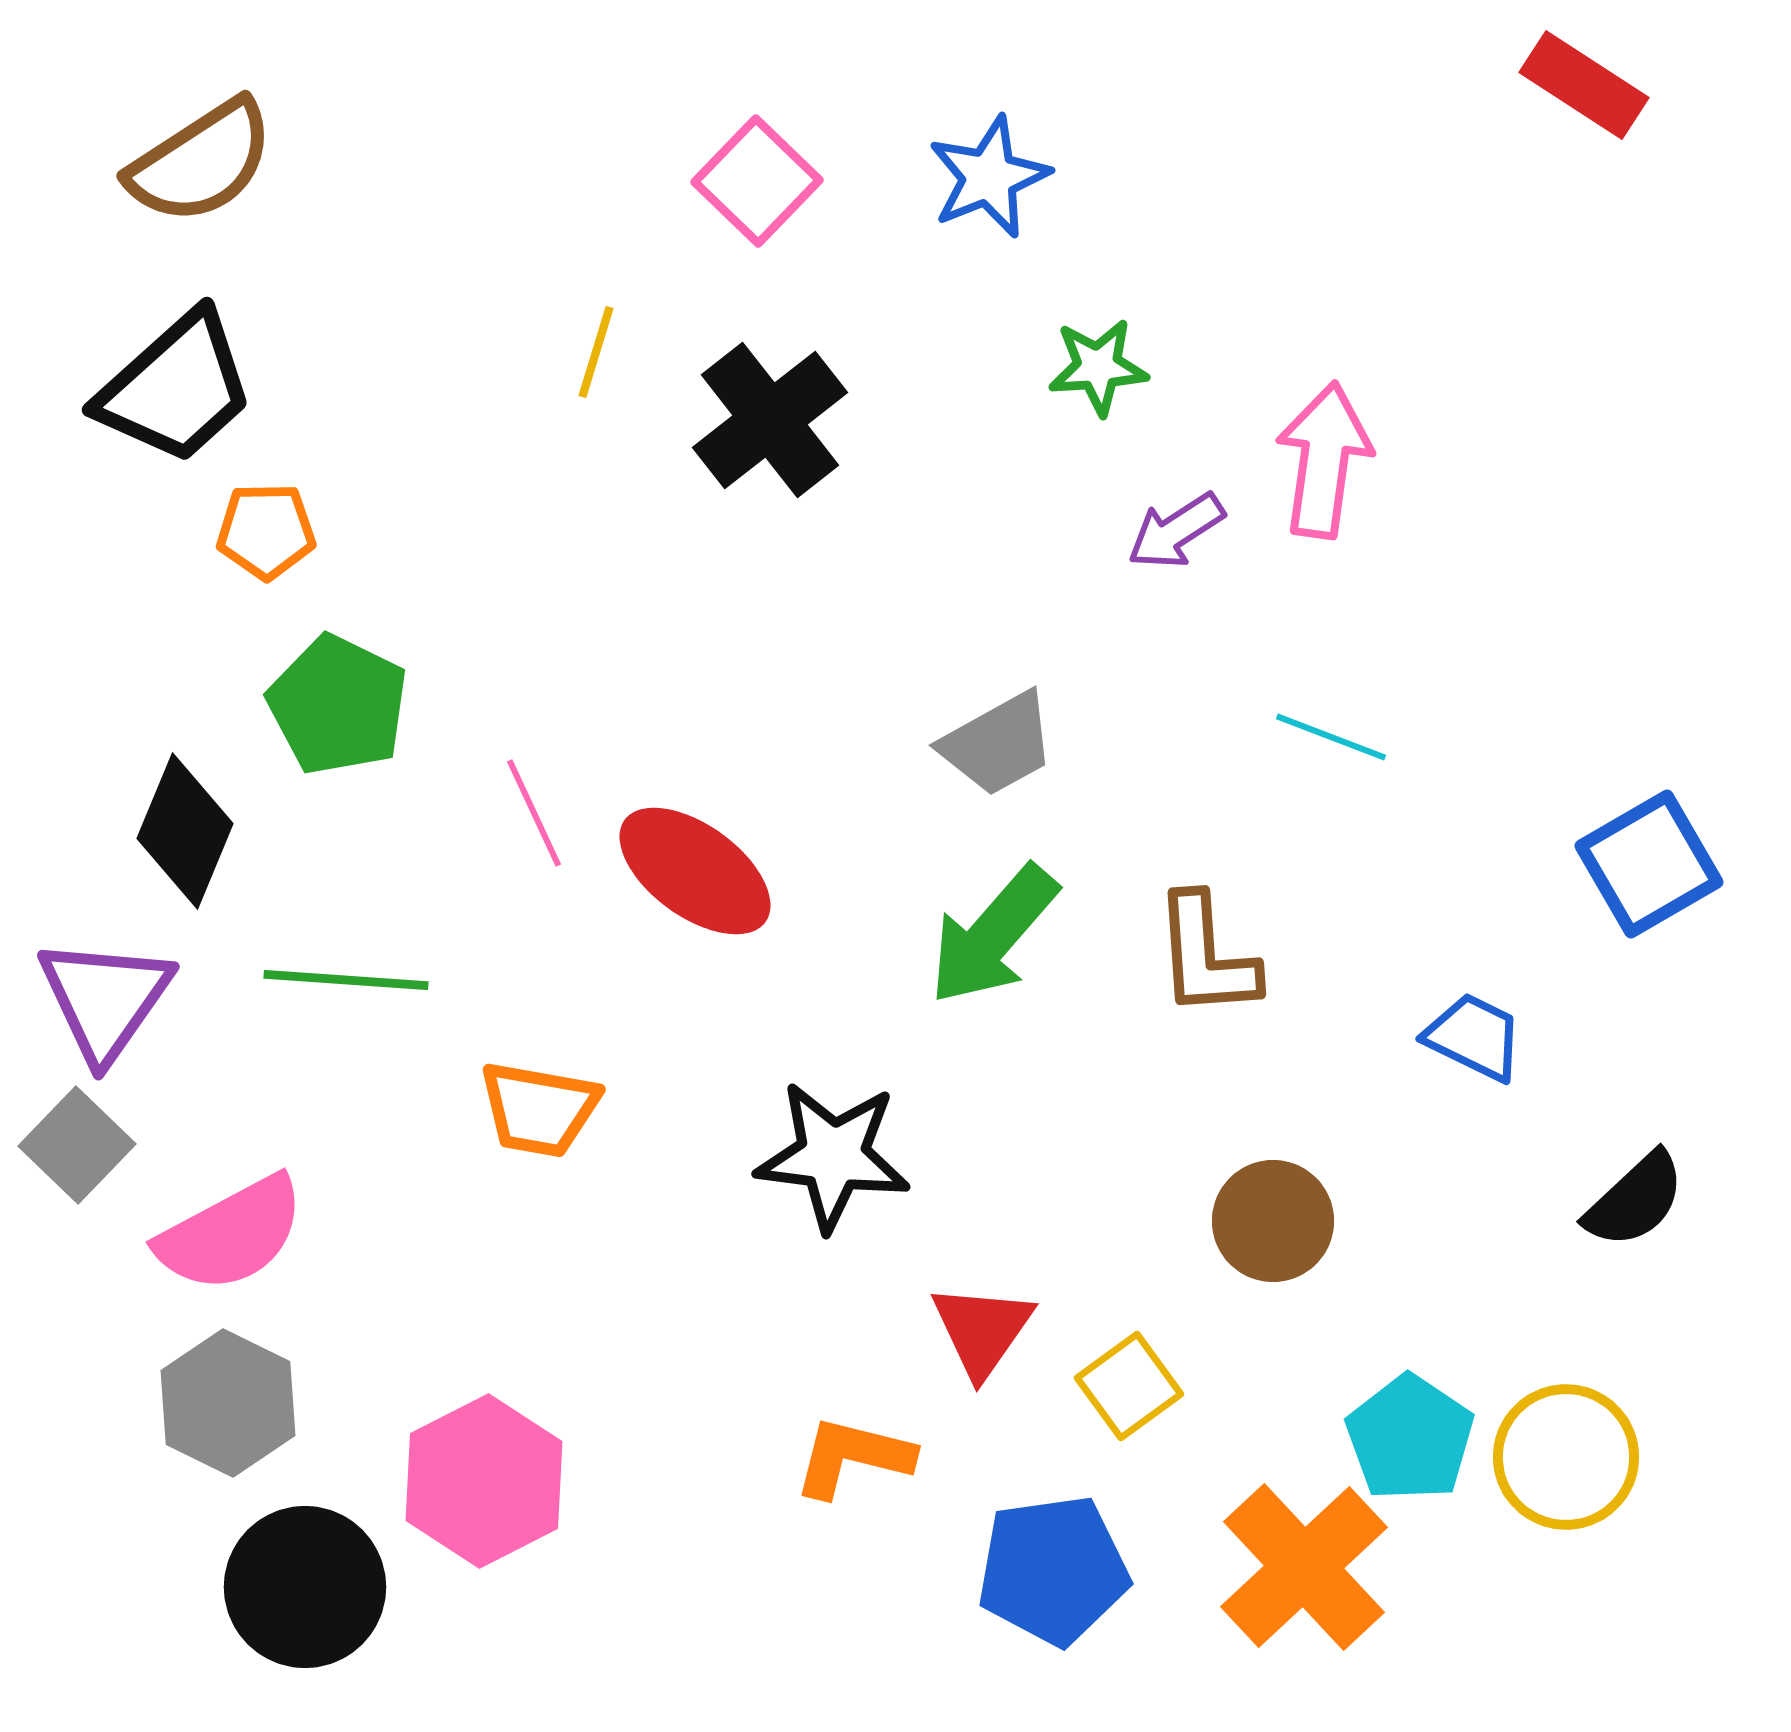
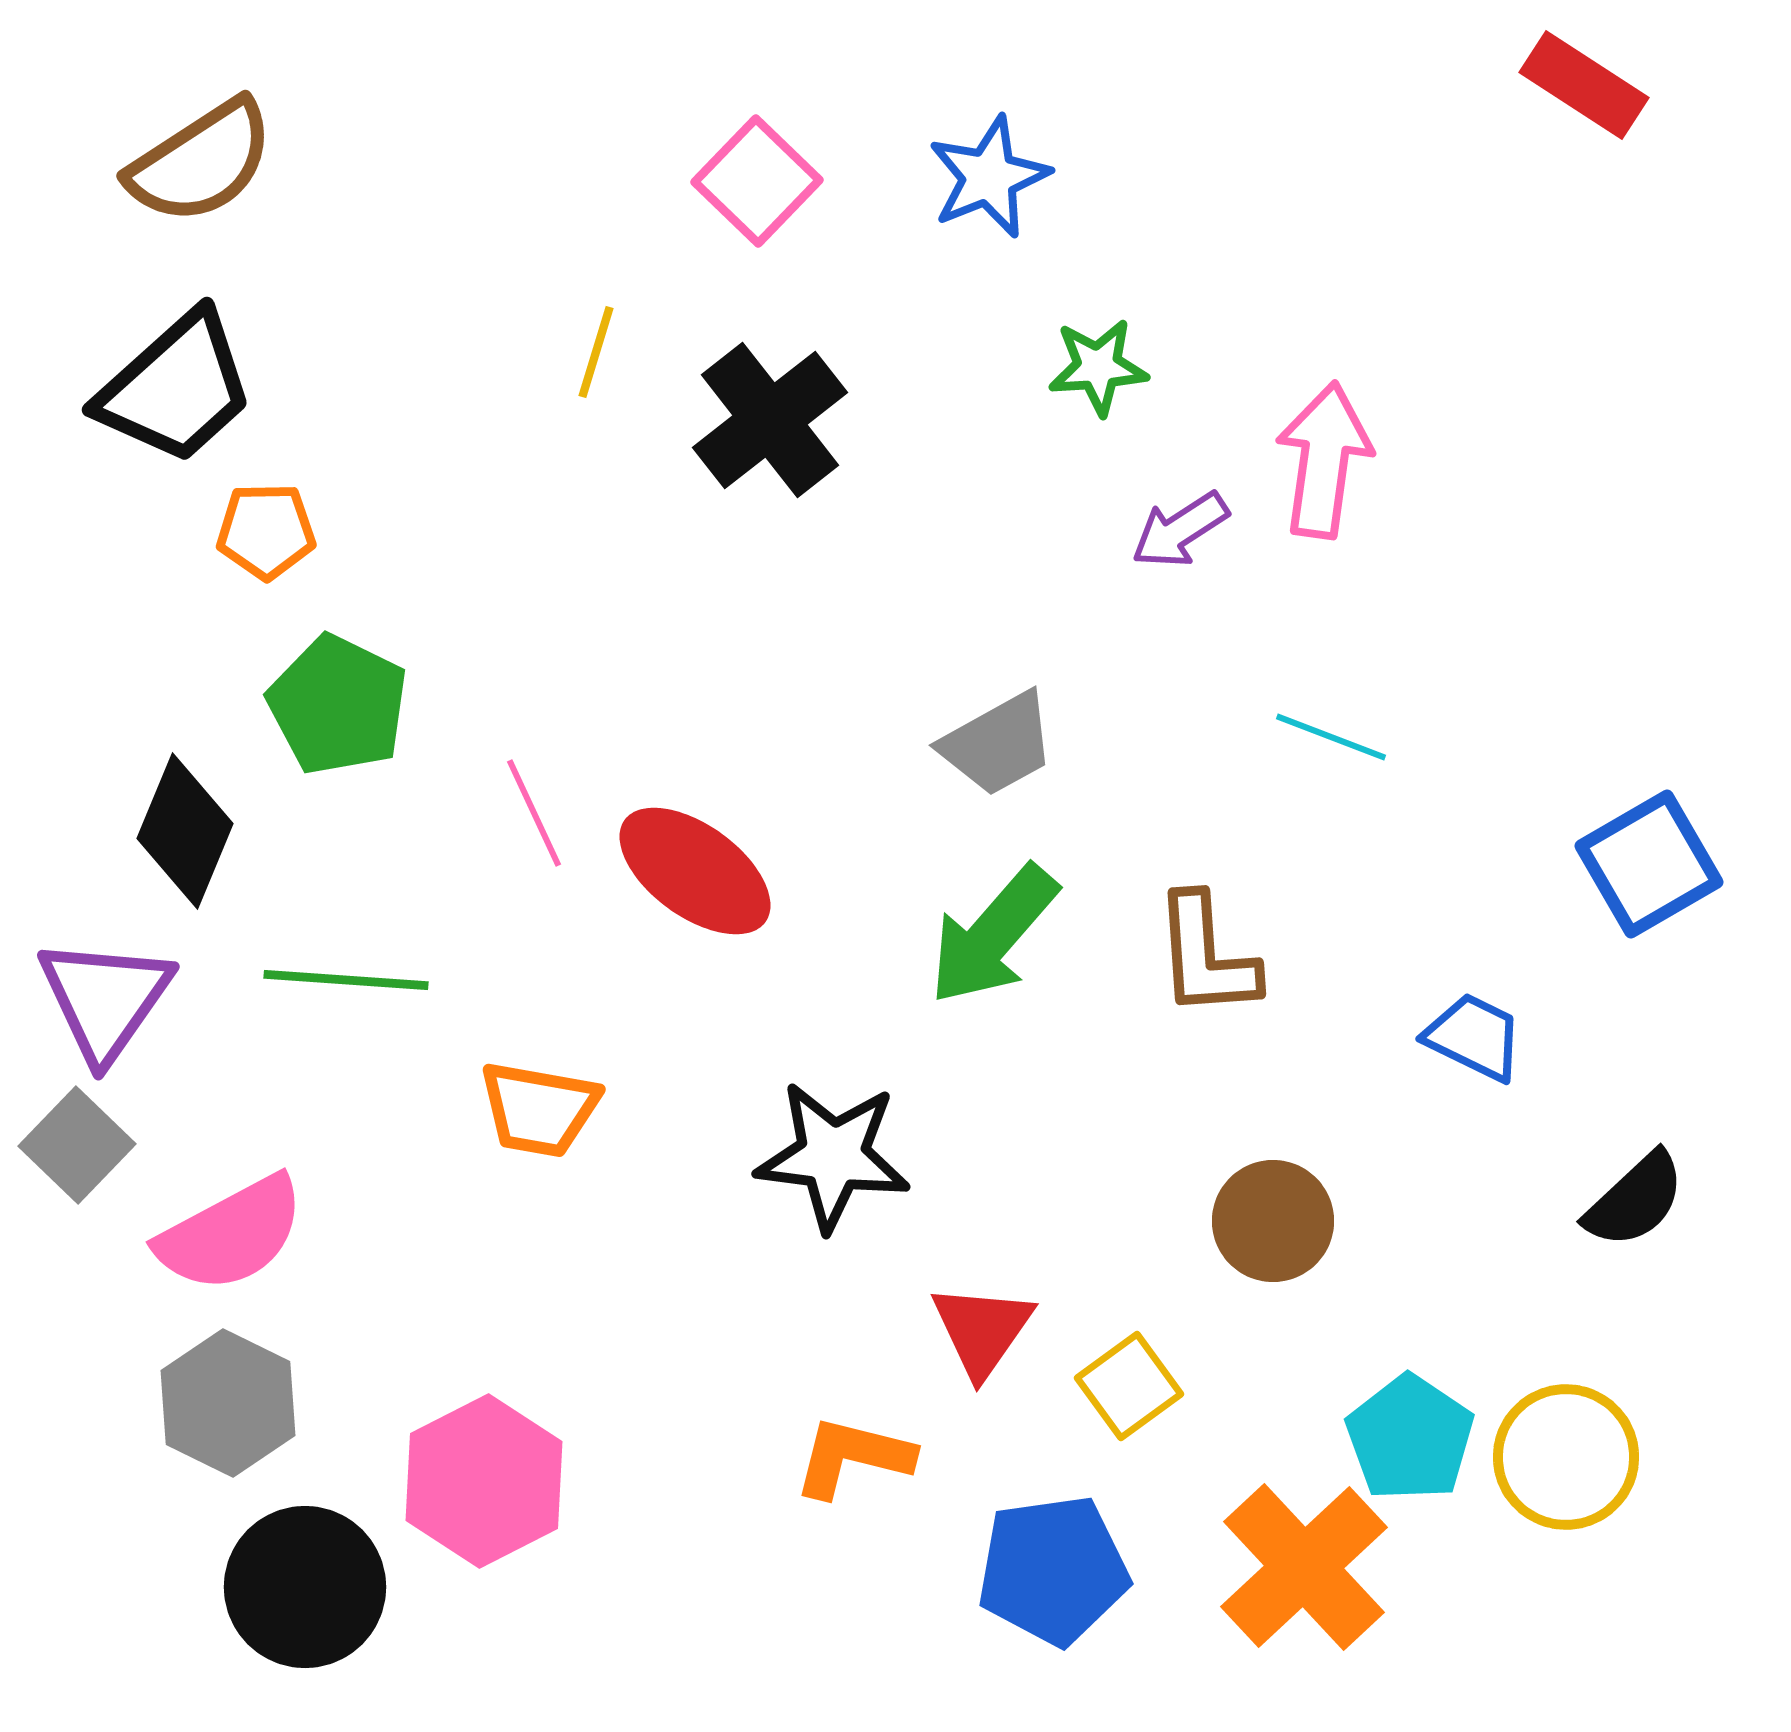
purple arrow: moved 4 px right, 1 px up
